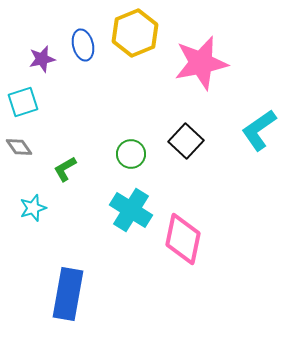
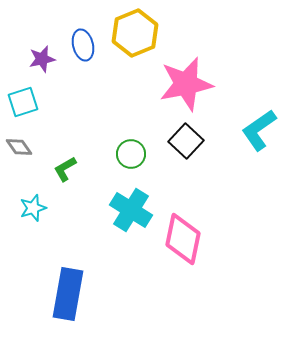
pink star: moved 15 px left, 21 px down
